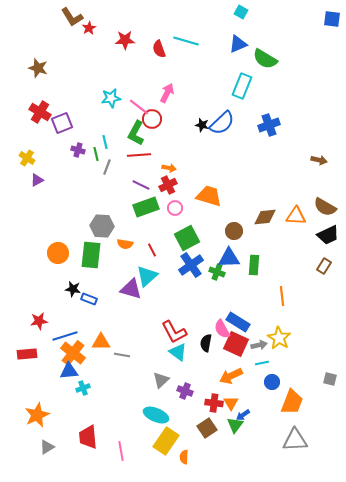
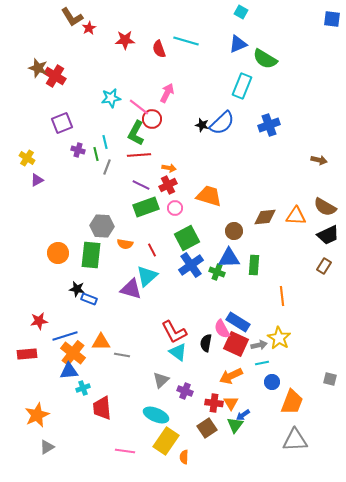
red cross at (40, 112): moved 15 px right, 36 px up
black star at (73, 289): moved 4 px right
red trapezoid at (88, 437): moved 14 px right, 29 px up
pink line at (121, 451): moved 4 px right; rotated 72 degrees counterclockwise
